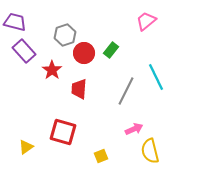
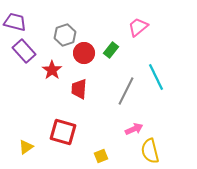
pink trapezoid: moved 8 px left, 6 px down
